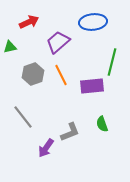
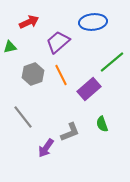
green line: rotated 36 degrees clockwise
purple rectangle: moved 3 px left, 3 px down; rotated 35 degrees counterclockwise
